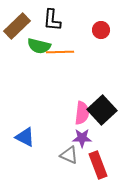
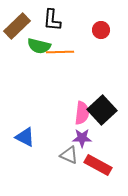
red rectangle: rotated 40 degrees counterclockwise
